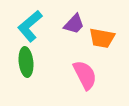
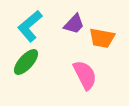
green ellipse: rotated 48 degrees clockwise
